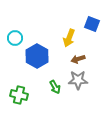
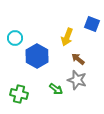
yellow arrow: moved 2 px left, 1 px up
brown arrow: rotated 56 degrees clockwise
gray star: moved 1 px left; rotated 18 degrees clockwise
green arrow: moved 1 px right, 2 px down; rotated 24 degrees counterclockwise
green cross: moved 1 px up
